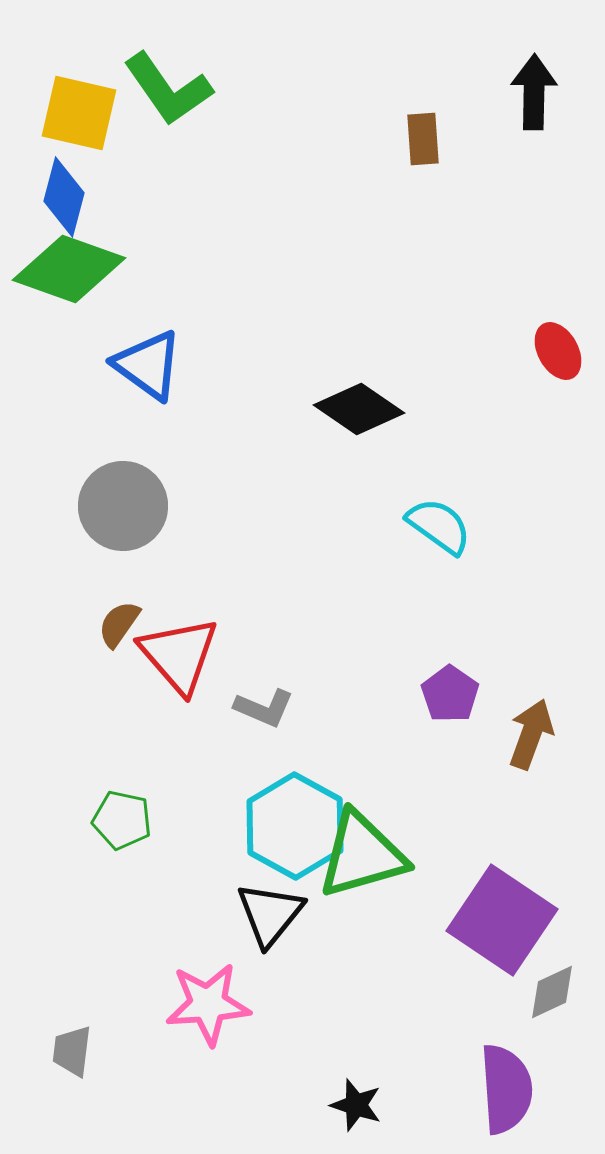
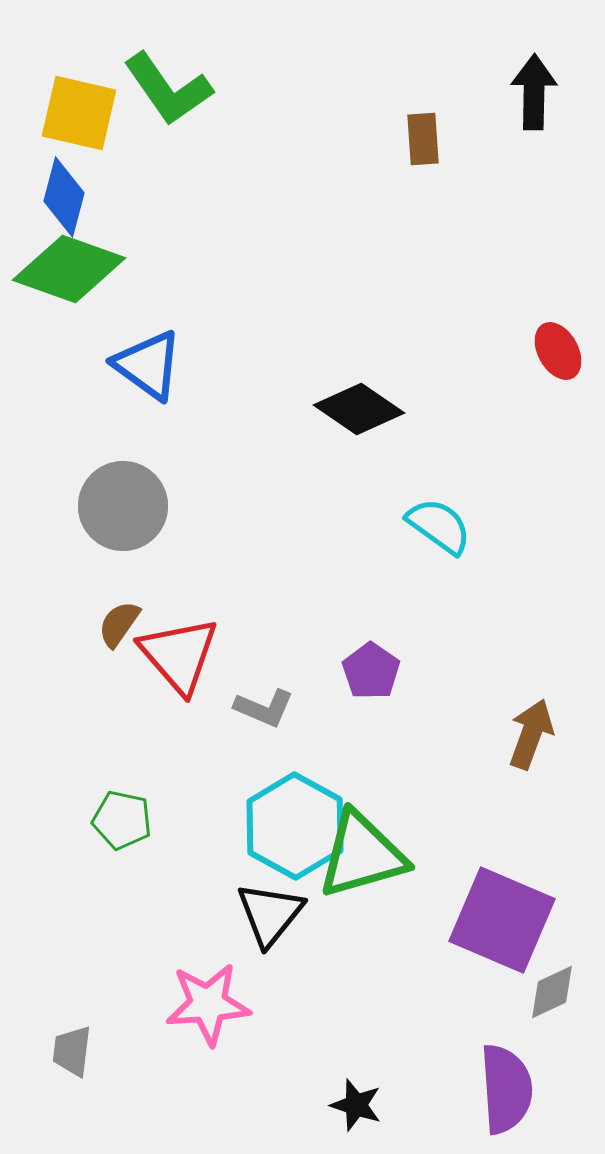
purple pentagon: moved 79 px left, 23 px up
purple square: rotated 11 degrees counterclockwise
